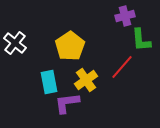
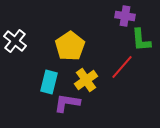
purple cross: rotated 24 degrees clockwise
white cross: moved 2 px up
cyan rectangle: rotated 25 degrees clockwise
purple L-shape: rotated 16 degrees clockwise
